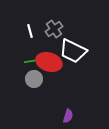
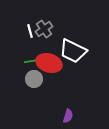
gray cross: moved 10 px left
red ellipse: moved 1 px down
